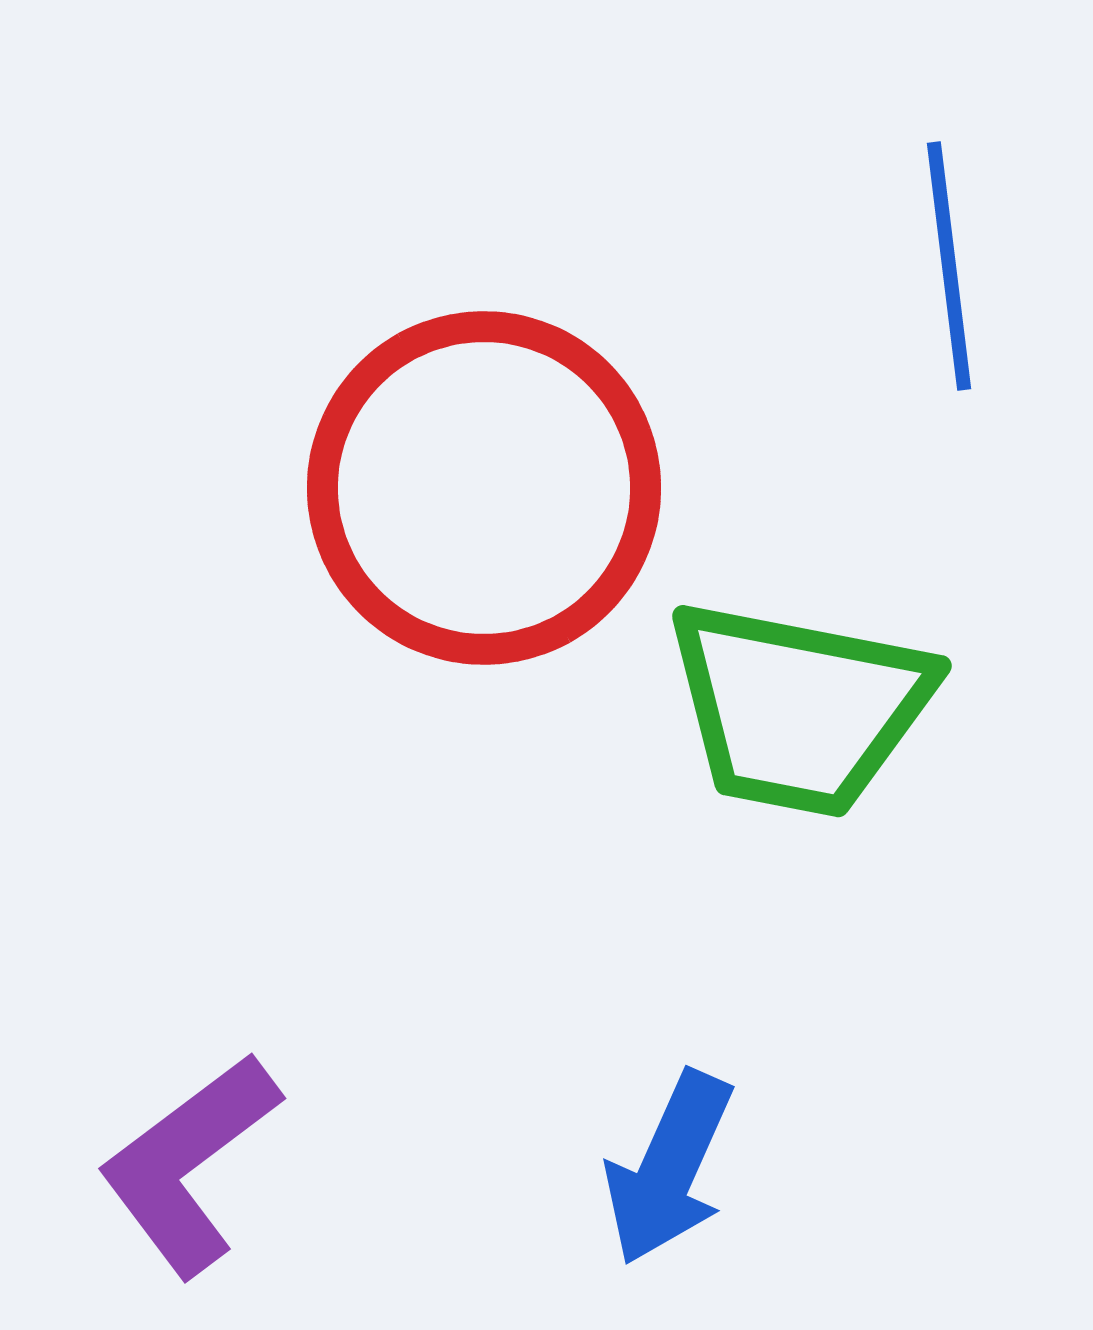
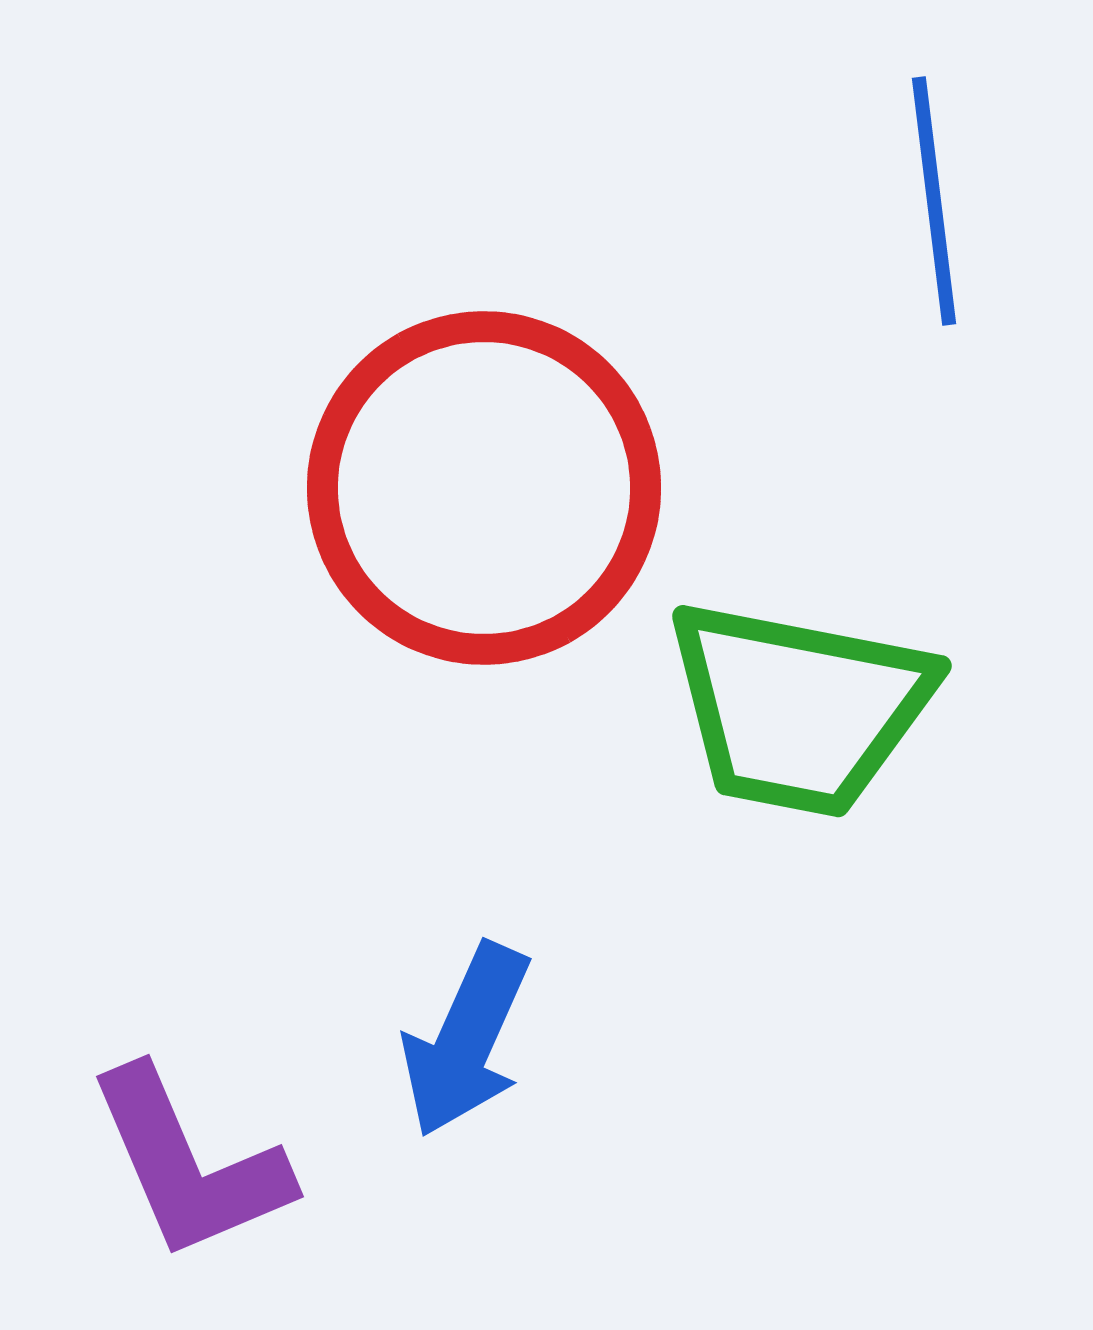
blue line: moved 15 px left, 65 px up
purple L-shape: rotated 76 degrees counterclockwise
blue arrow: moved 203 px left, 128 px up
